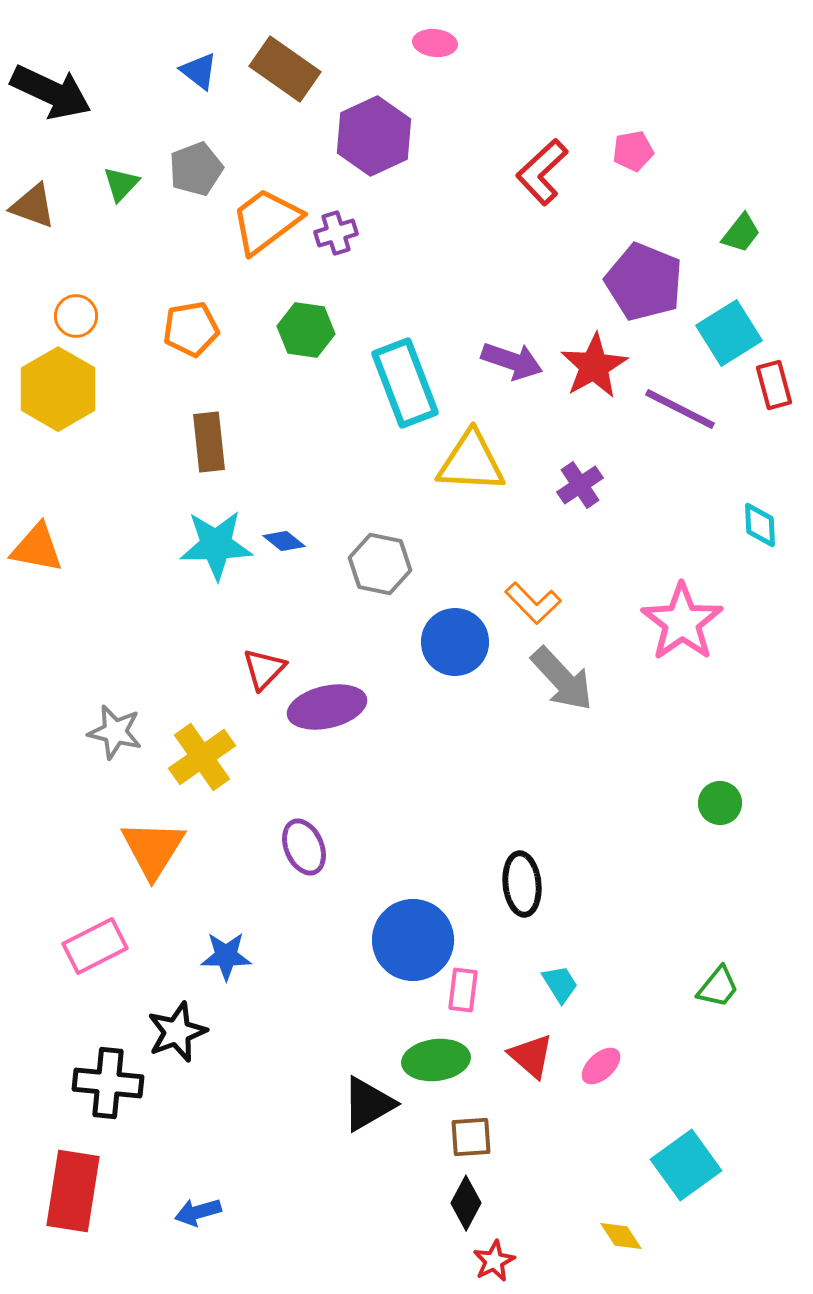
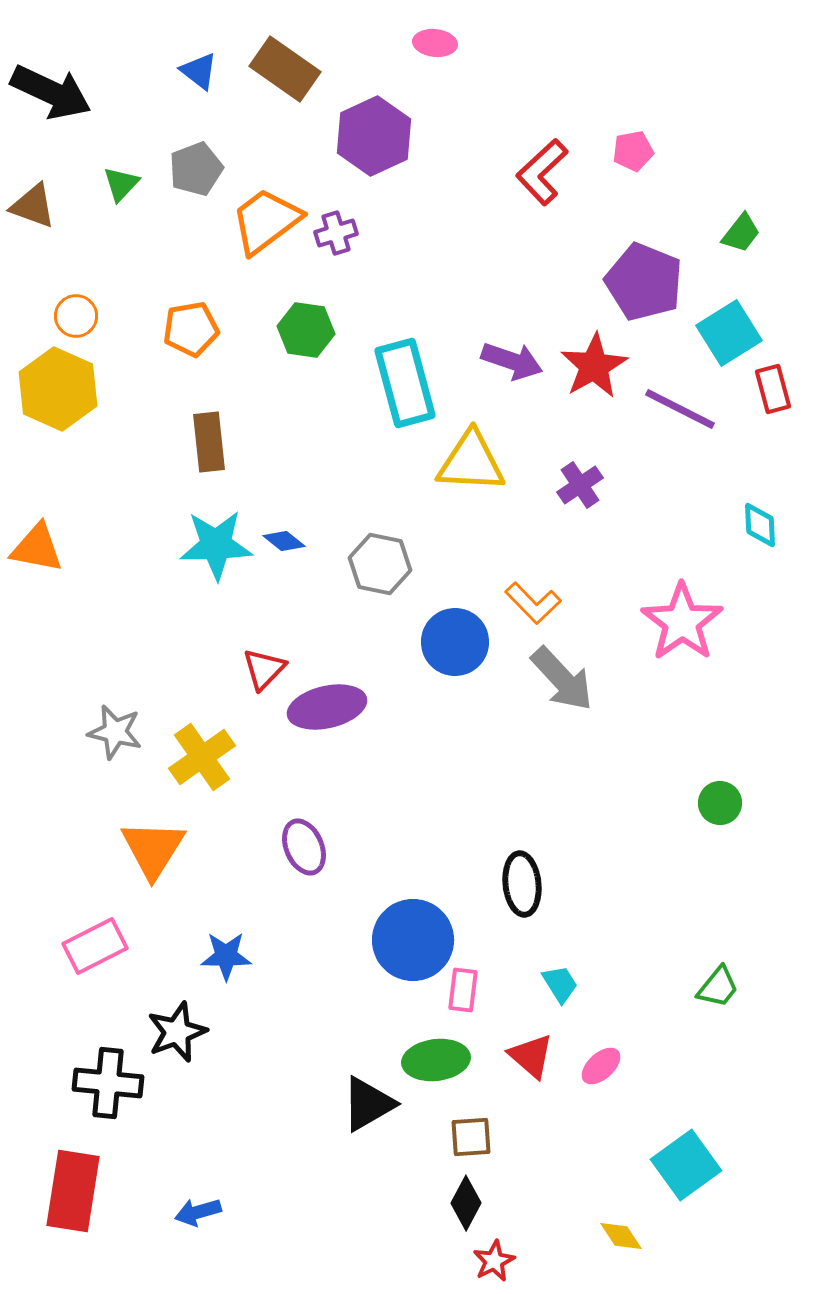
cyan rectangle at (405, 383): rotated 6 degrees clockwise
red rectangle at (774, 385): moved 1 px left, 4 px down
yellow hexagon at (58, 389): rotated 6 degrees counterclockwise
